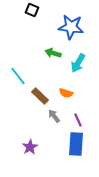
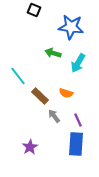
black square: moved 2 px right
